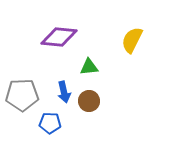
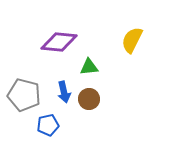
purple diamond: moved 5 px down
gray pentagon: moved 2 px right; rotated 16 degrees clockwise
brown circle: moved 2 px up
blue pentagon: moved 2 px left, 2 px down; rotated 15 degrees counterclockwise
